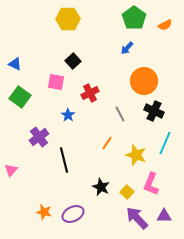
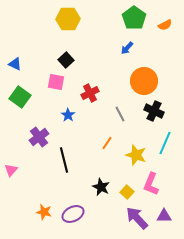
black square: moved 7 px left, 1 px up
